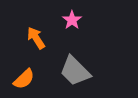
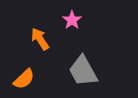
orange arrow: moved 4 px right, 1 px down
gray trapezoid: moved 8 px right; rotated 16 degrees clockwise
